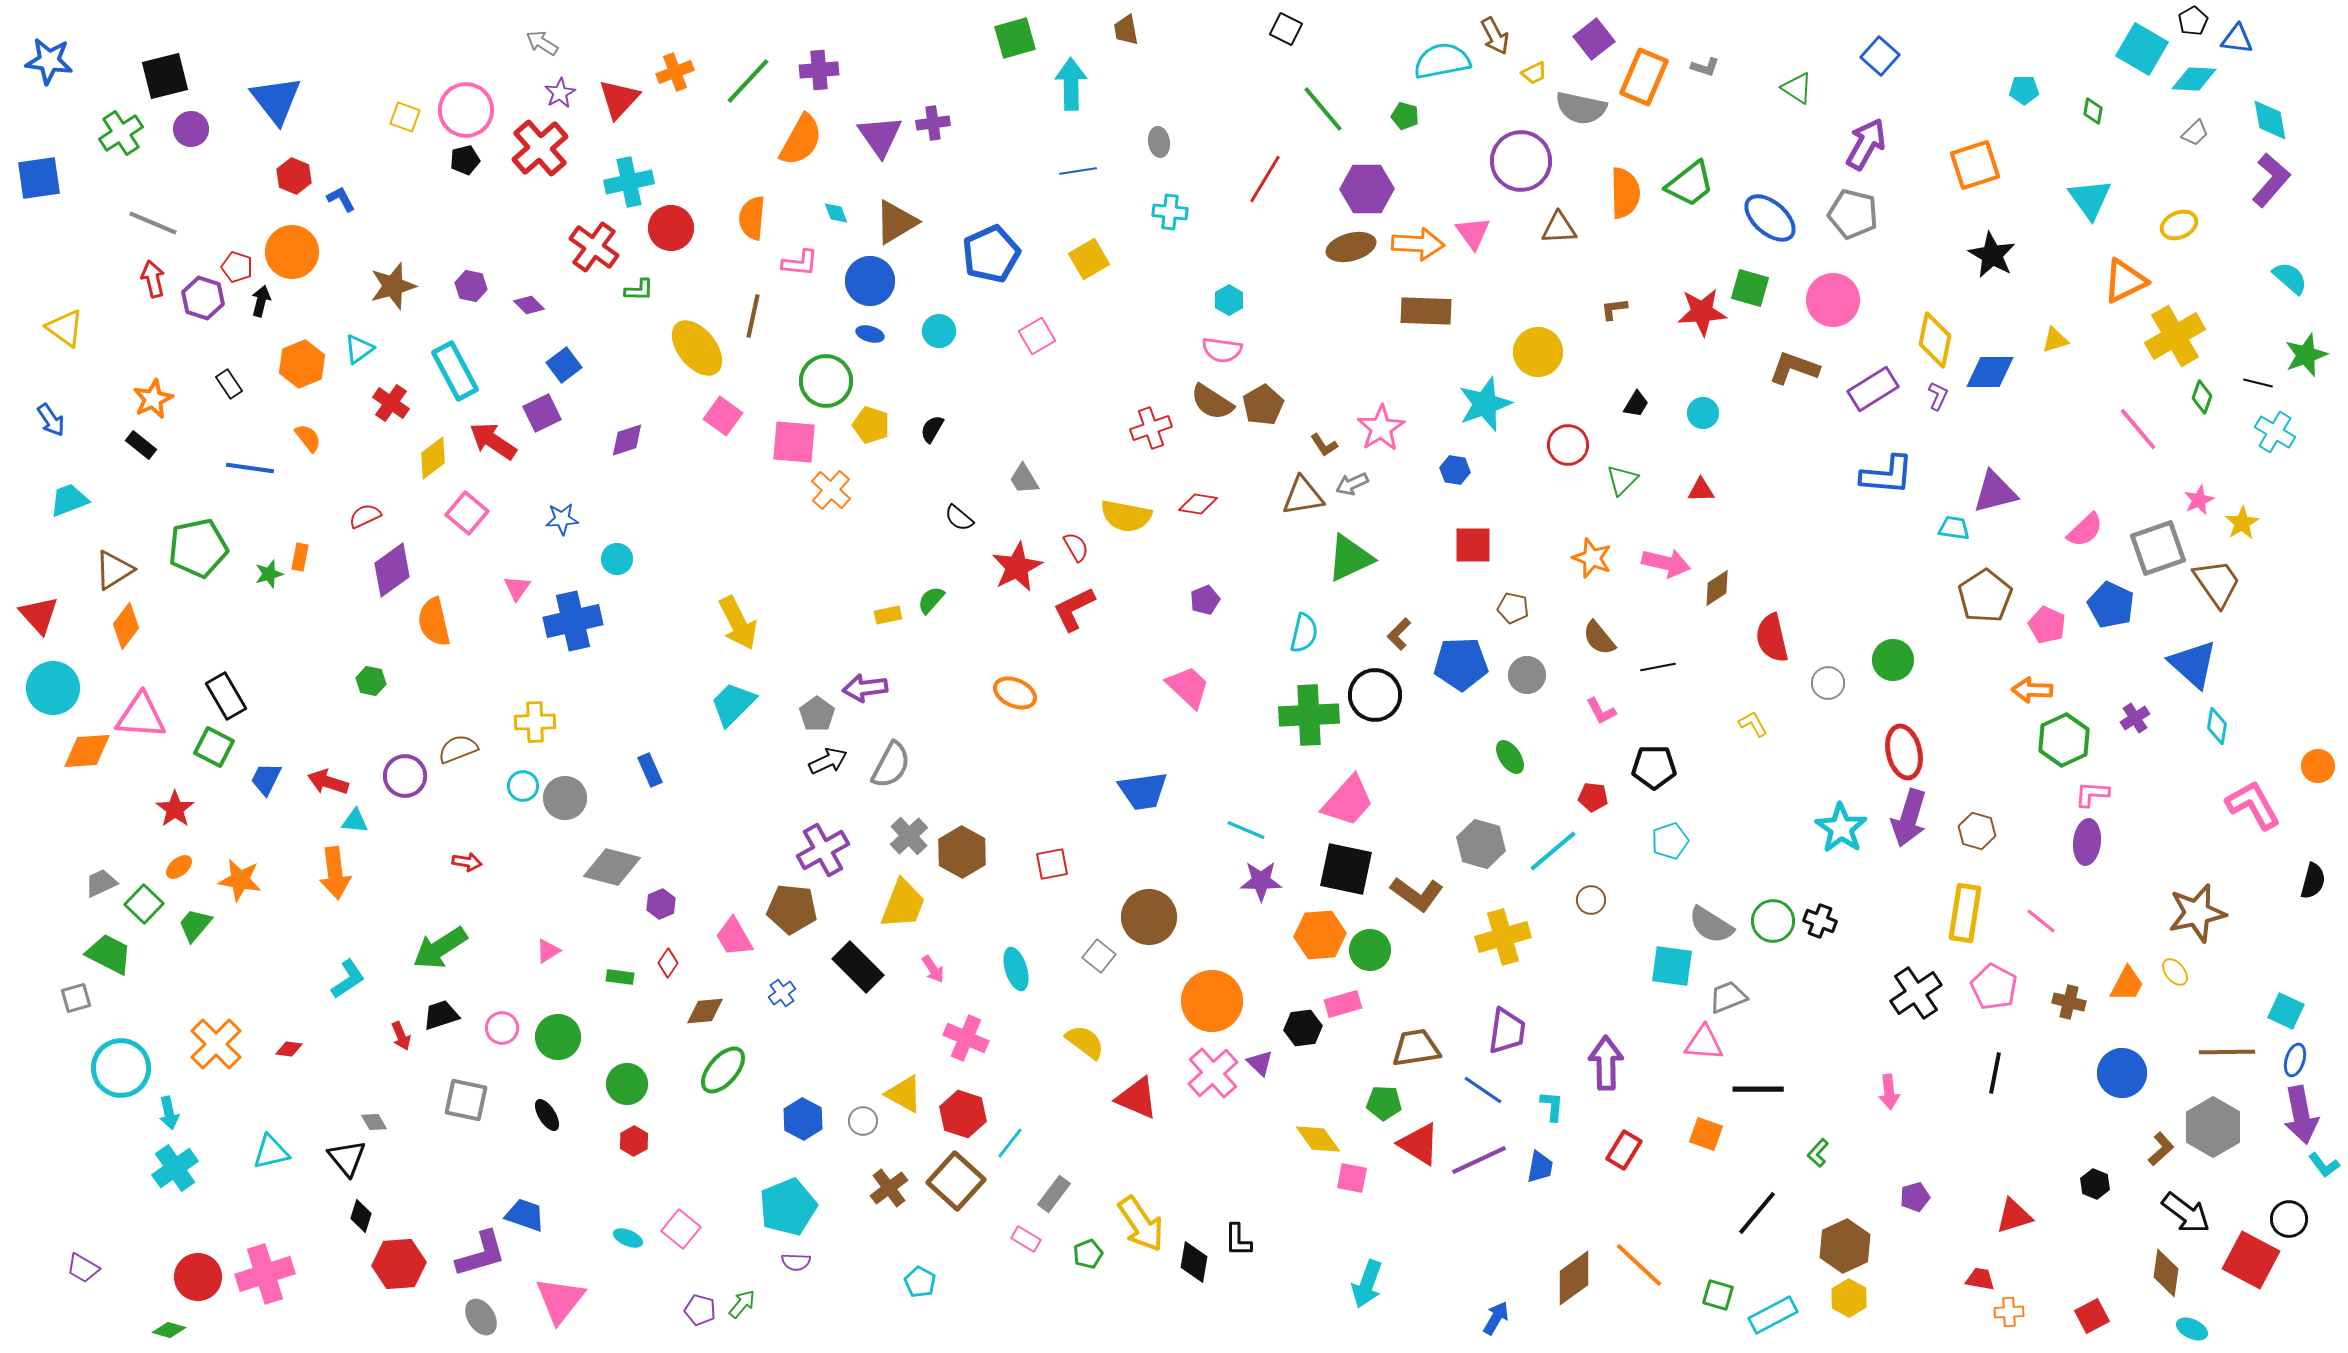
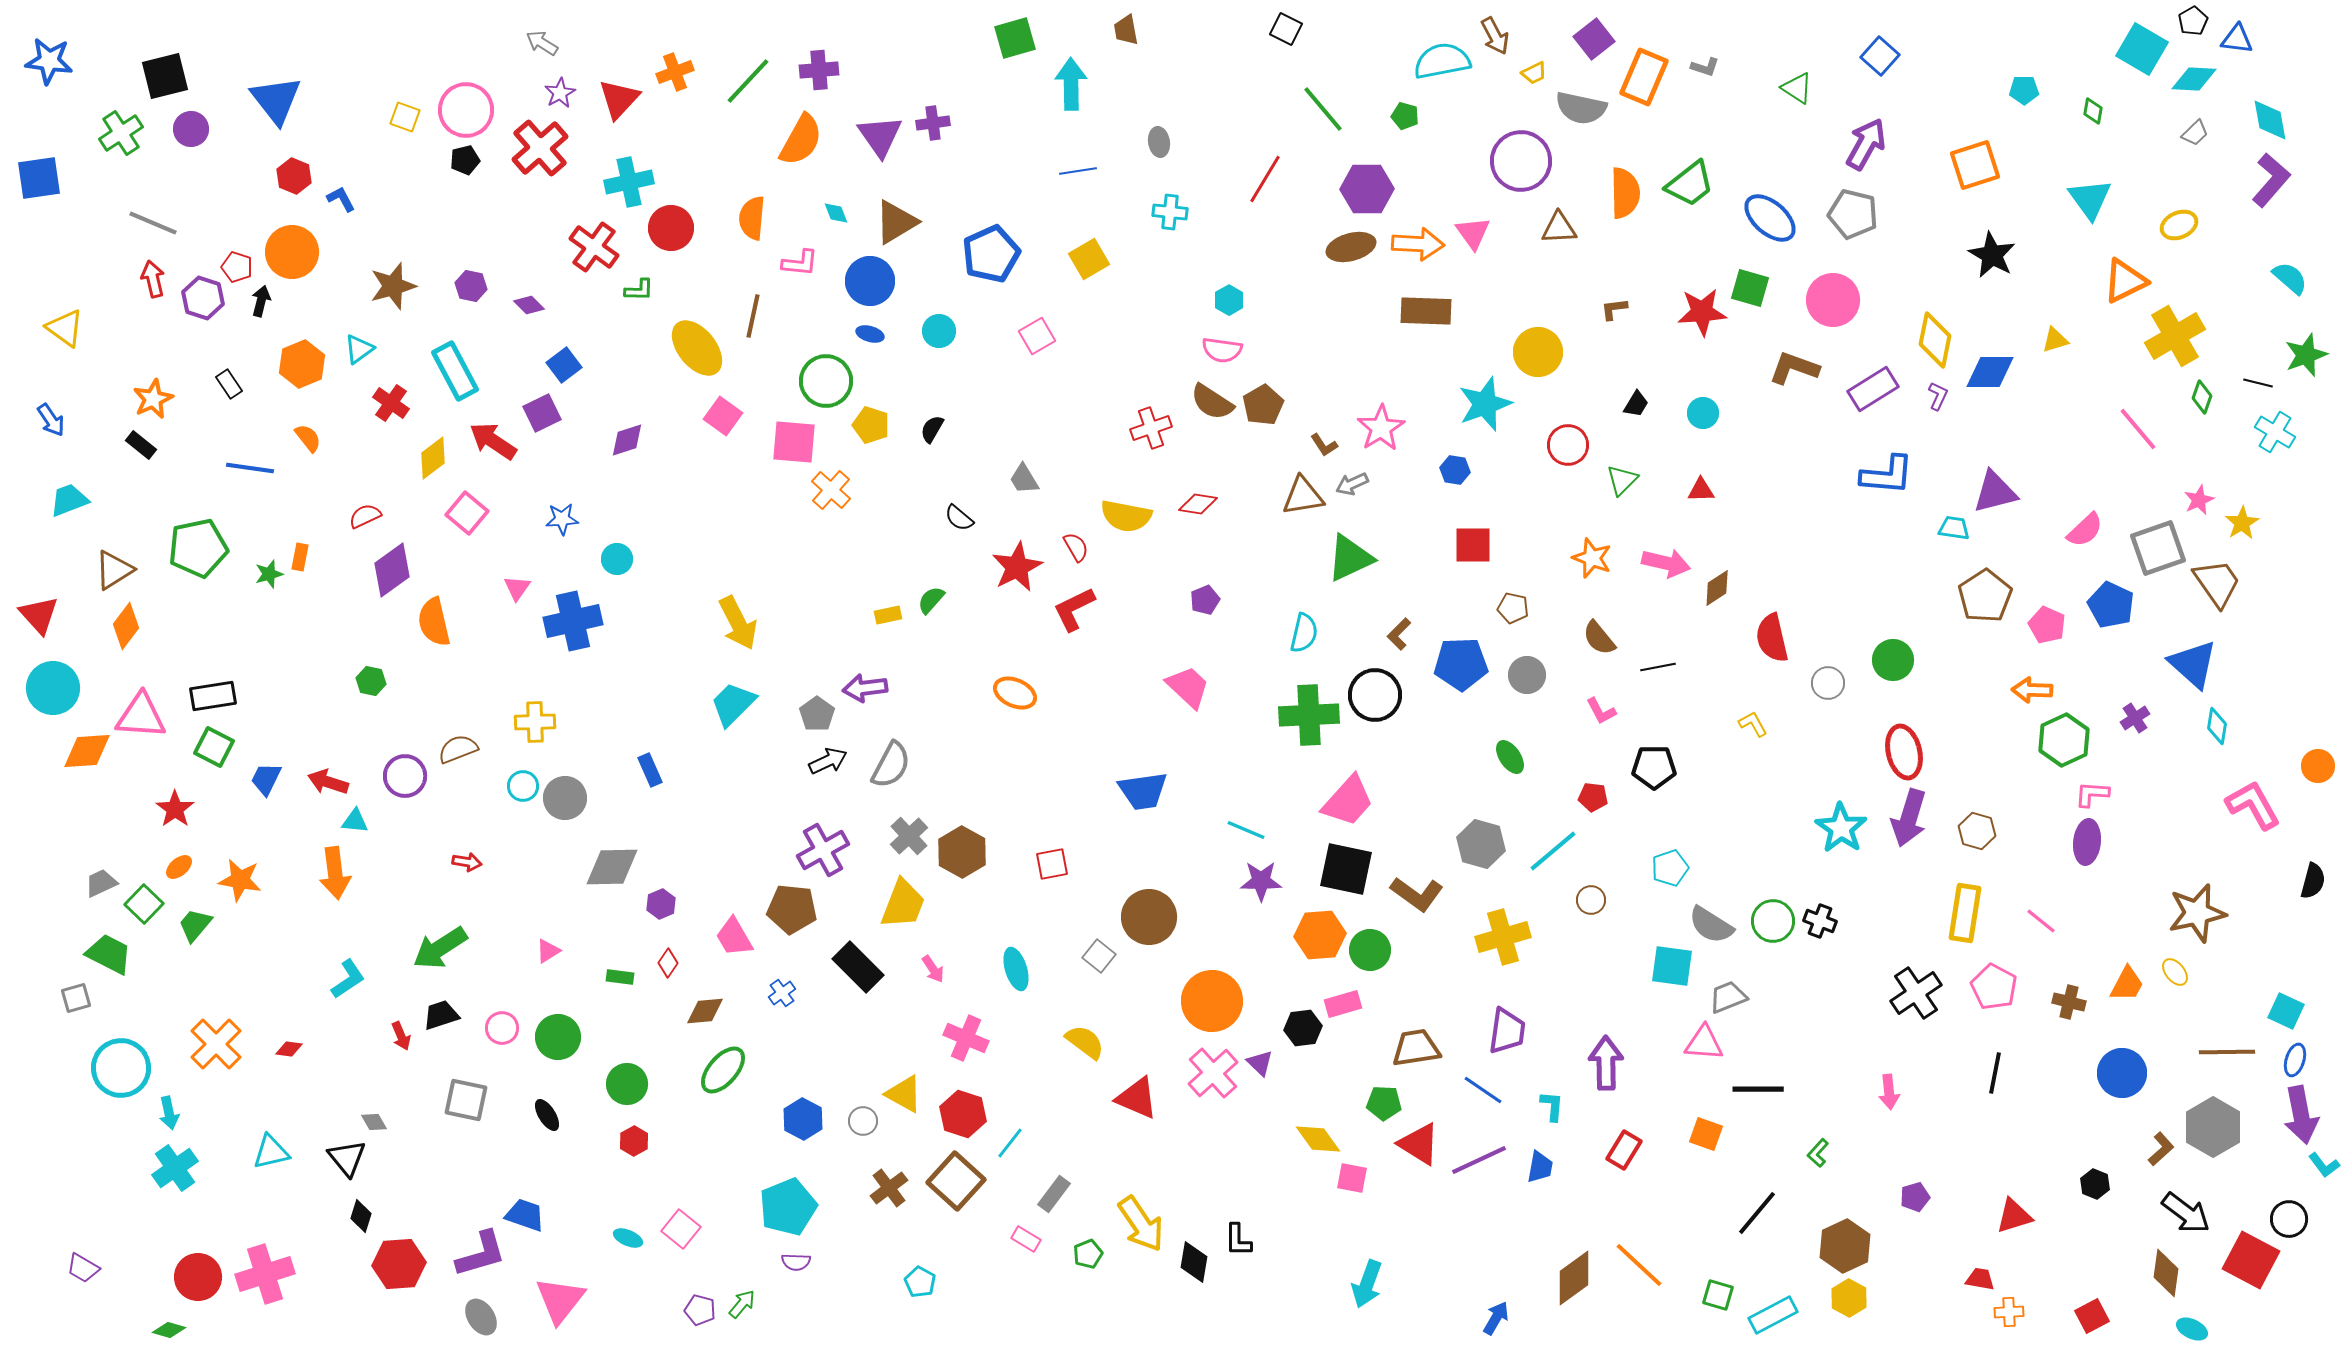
black rectangle at (226, 696): moved 13 px left; rotated 69 degrees counterclockwise
cyan pentagon at (1670, 841): moved 27 px down
gray diamond at (612, 867): rotated 16 degrees counterclockwise
